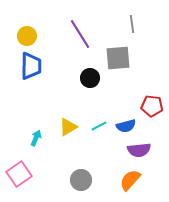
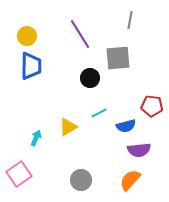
gray line: moved 2 px left, 4 px up; rotated 18 degrees clockwise
cyan line: moved 13 px up
